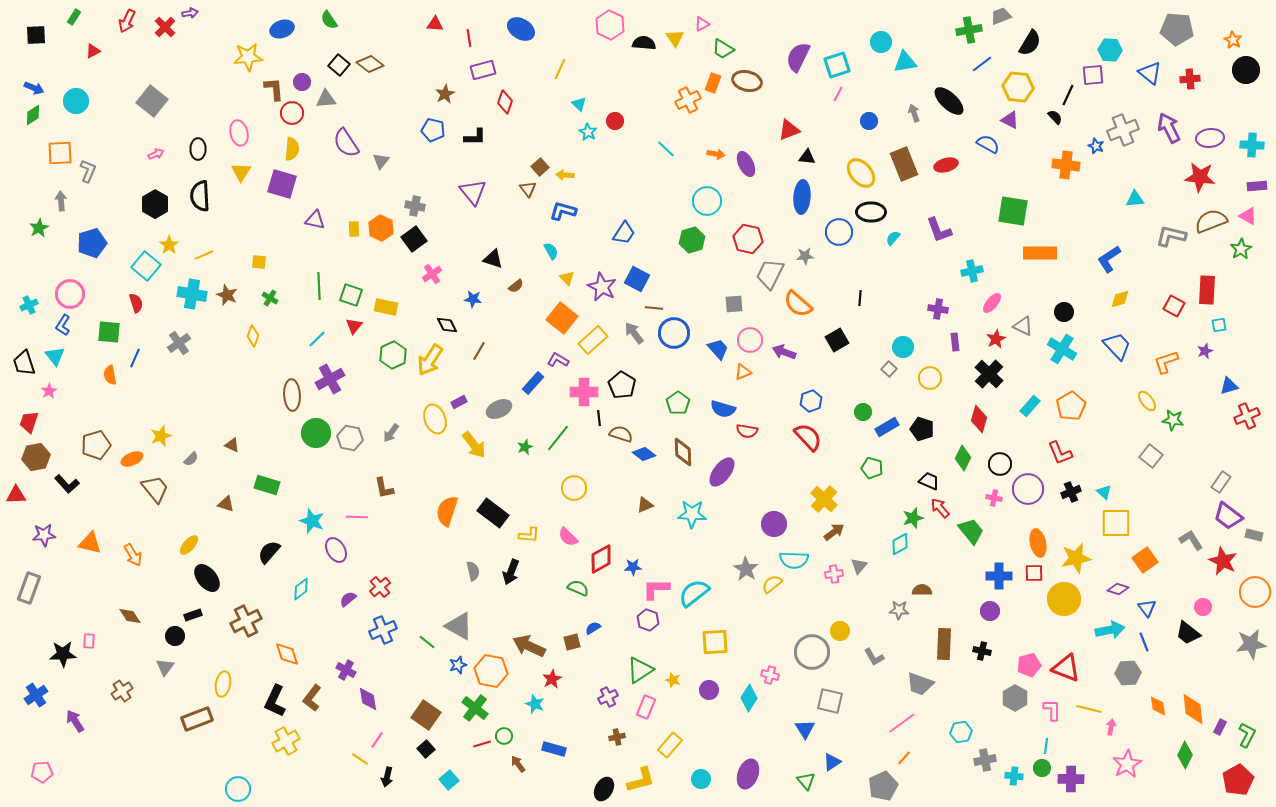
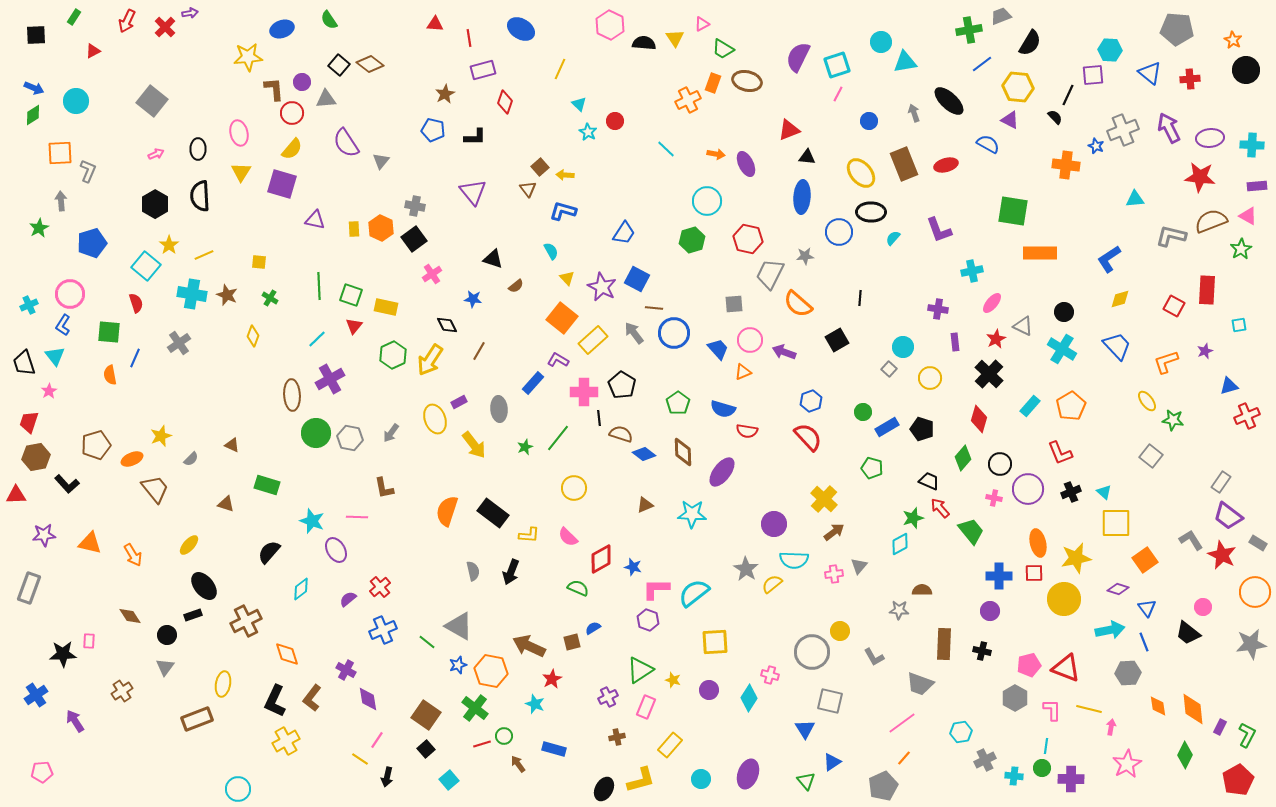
yellow semicircle at (292, 149): rotated 35 degrees clockwise
cyan square at (1219, 325): moved 20 px right
gray ellipse at (499, 409): rotated 70 degrees counterclockwise
green diamond at (963, 458): rotated 15 degrees clockwise
gray rectangle at (1254, 535): moved 4 px right, 8 px down; rotated 18 degrees clockwise
red star at (1223, 561): moved 1 px left, 6 px up
blue star at (633, 567): rotated 18 degrees clockwise
black ellipse at (207, 578): moved 3 px left, 8 px down
black circle at (175, 636): moved 8 px left, 1 px up
gray cross at (985, 760): rotated 15 degrees counterclockwise
